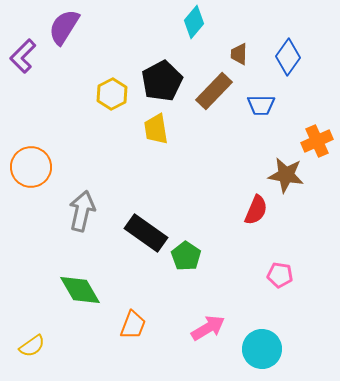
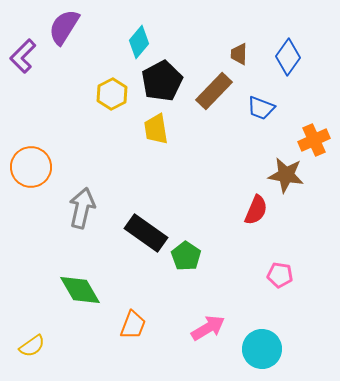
cyan diamond: moved 55 px left, 20 px down
blue trapezoid: moved 3 px down; rotated 20 degrees clockwise
orange cross: moved 3 px left, 1 px up
gray arrow: moved 3 px up
